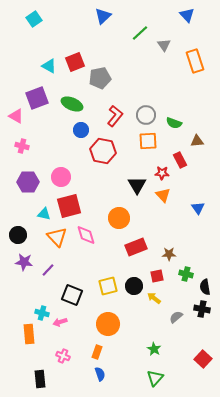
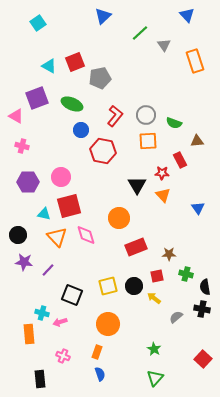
cyan square at (34, 19): moved 4 px right, 4 px down
